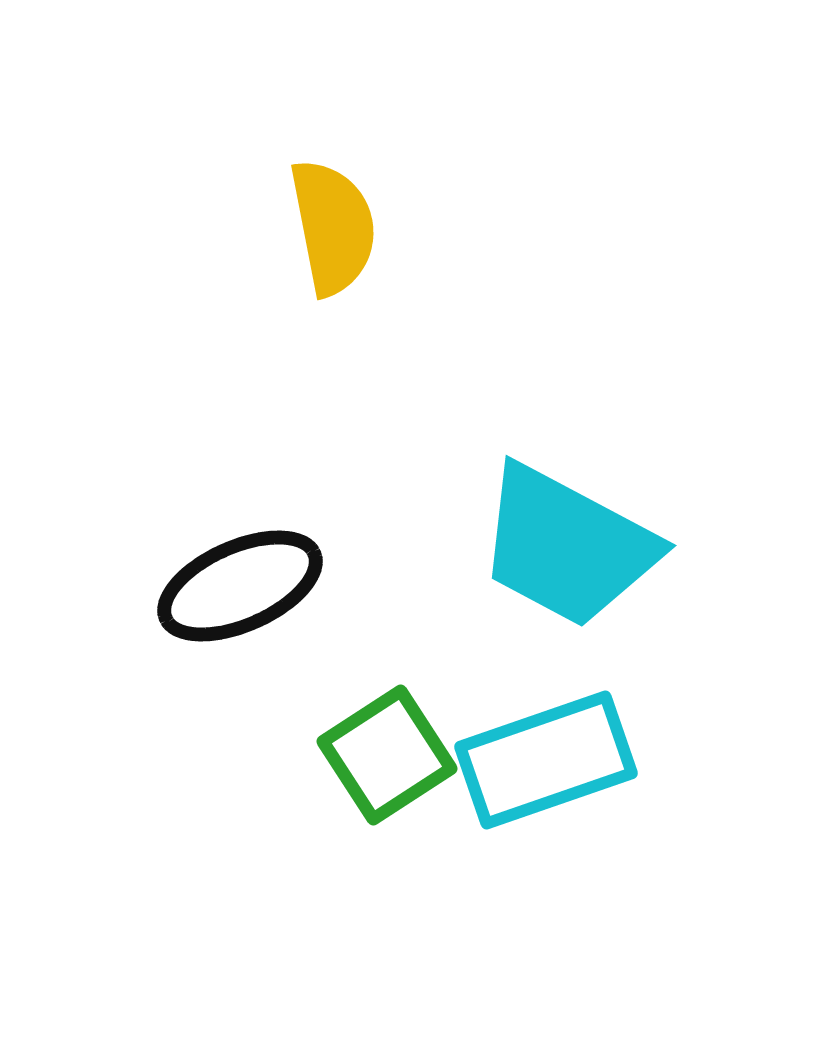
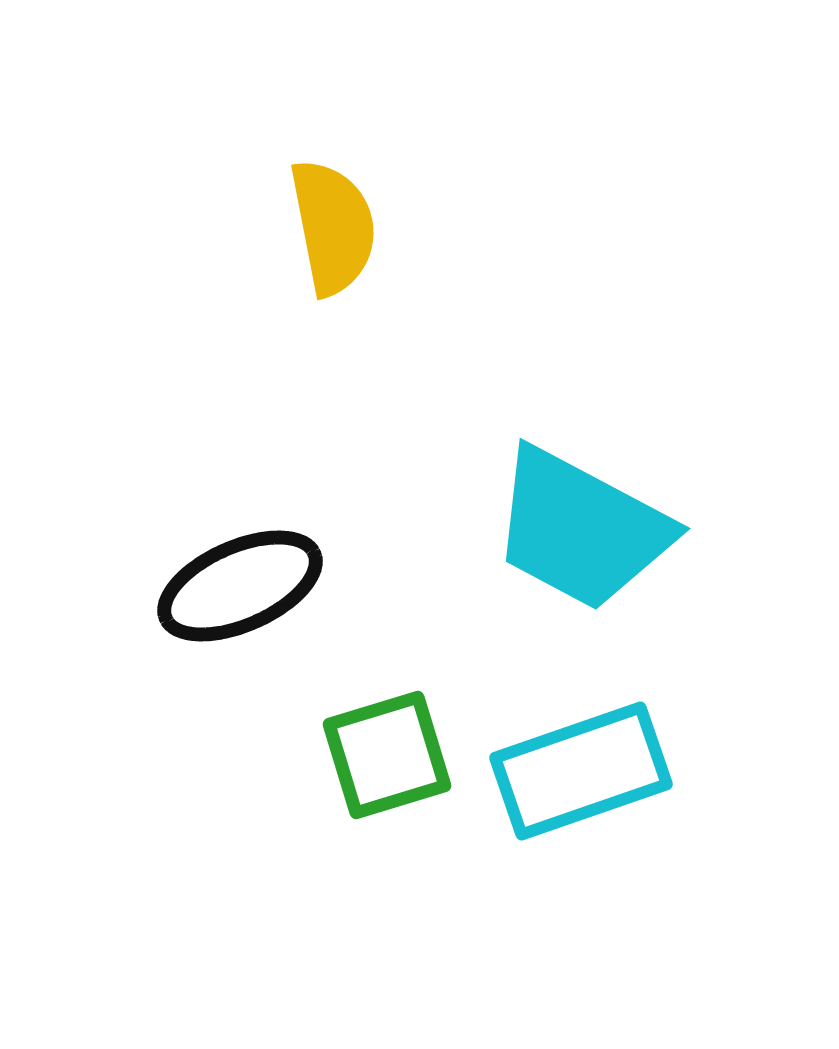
cyan trapezoid: moved 14 px right, 17 px up
green square: rotated 16 degrees clockwise
cyan rectangle: moved 35 px right, 11 px down
